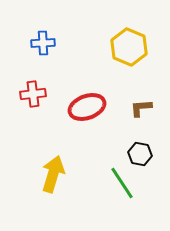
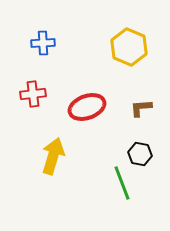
yellow arrow: moved 18 px up
green line: rotated 12 degrees clockwise
